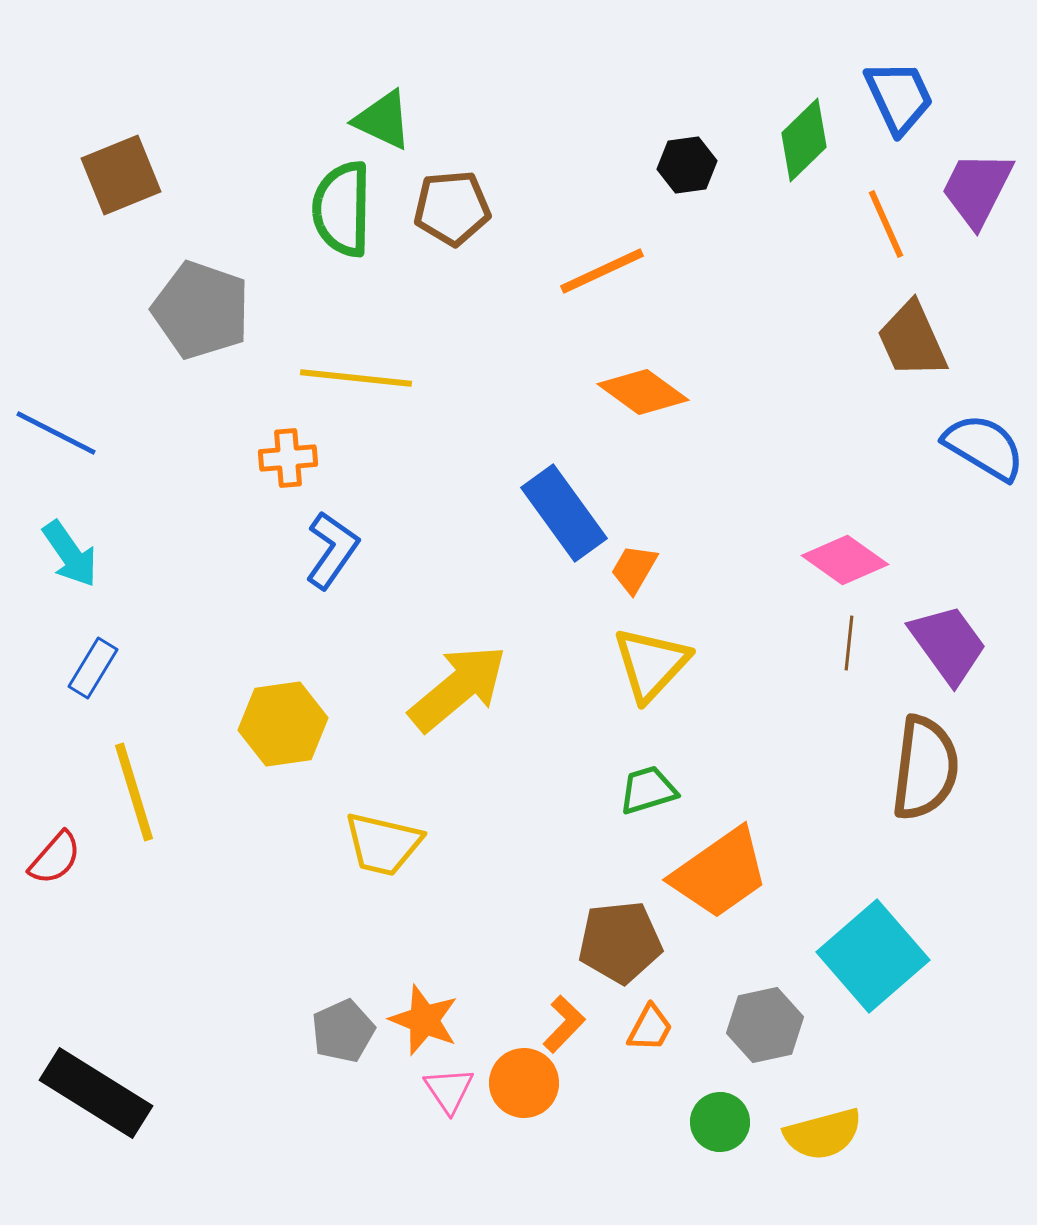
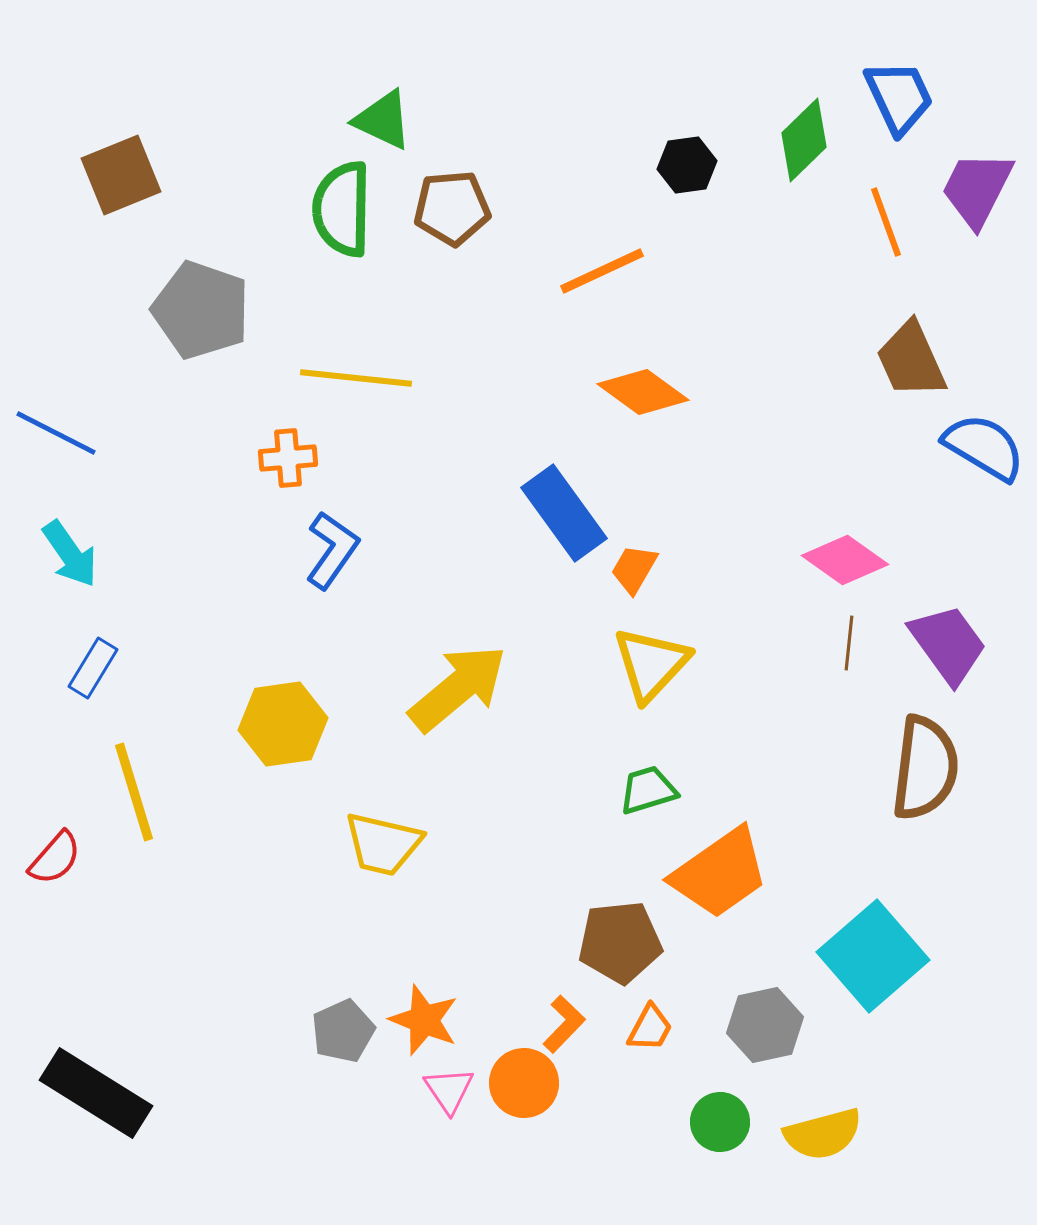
orange line at (886, 224): moved 2 px up; rotated 4 degrees clockwise
brown trapezoid at (912, 340): moved 1 px left, 20 px down
